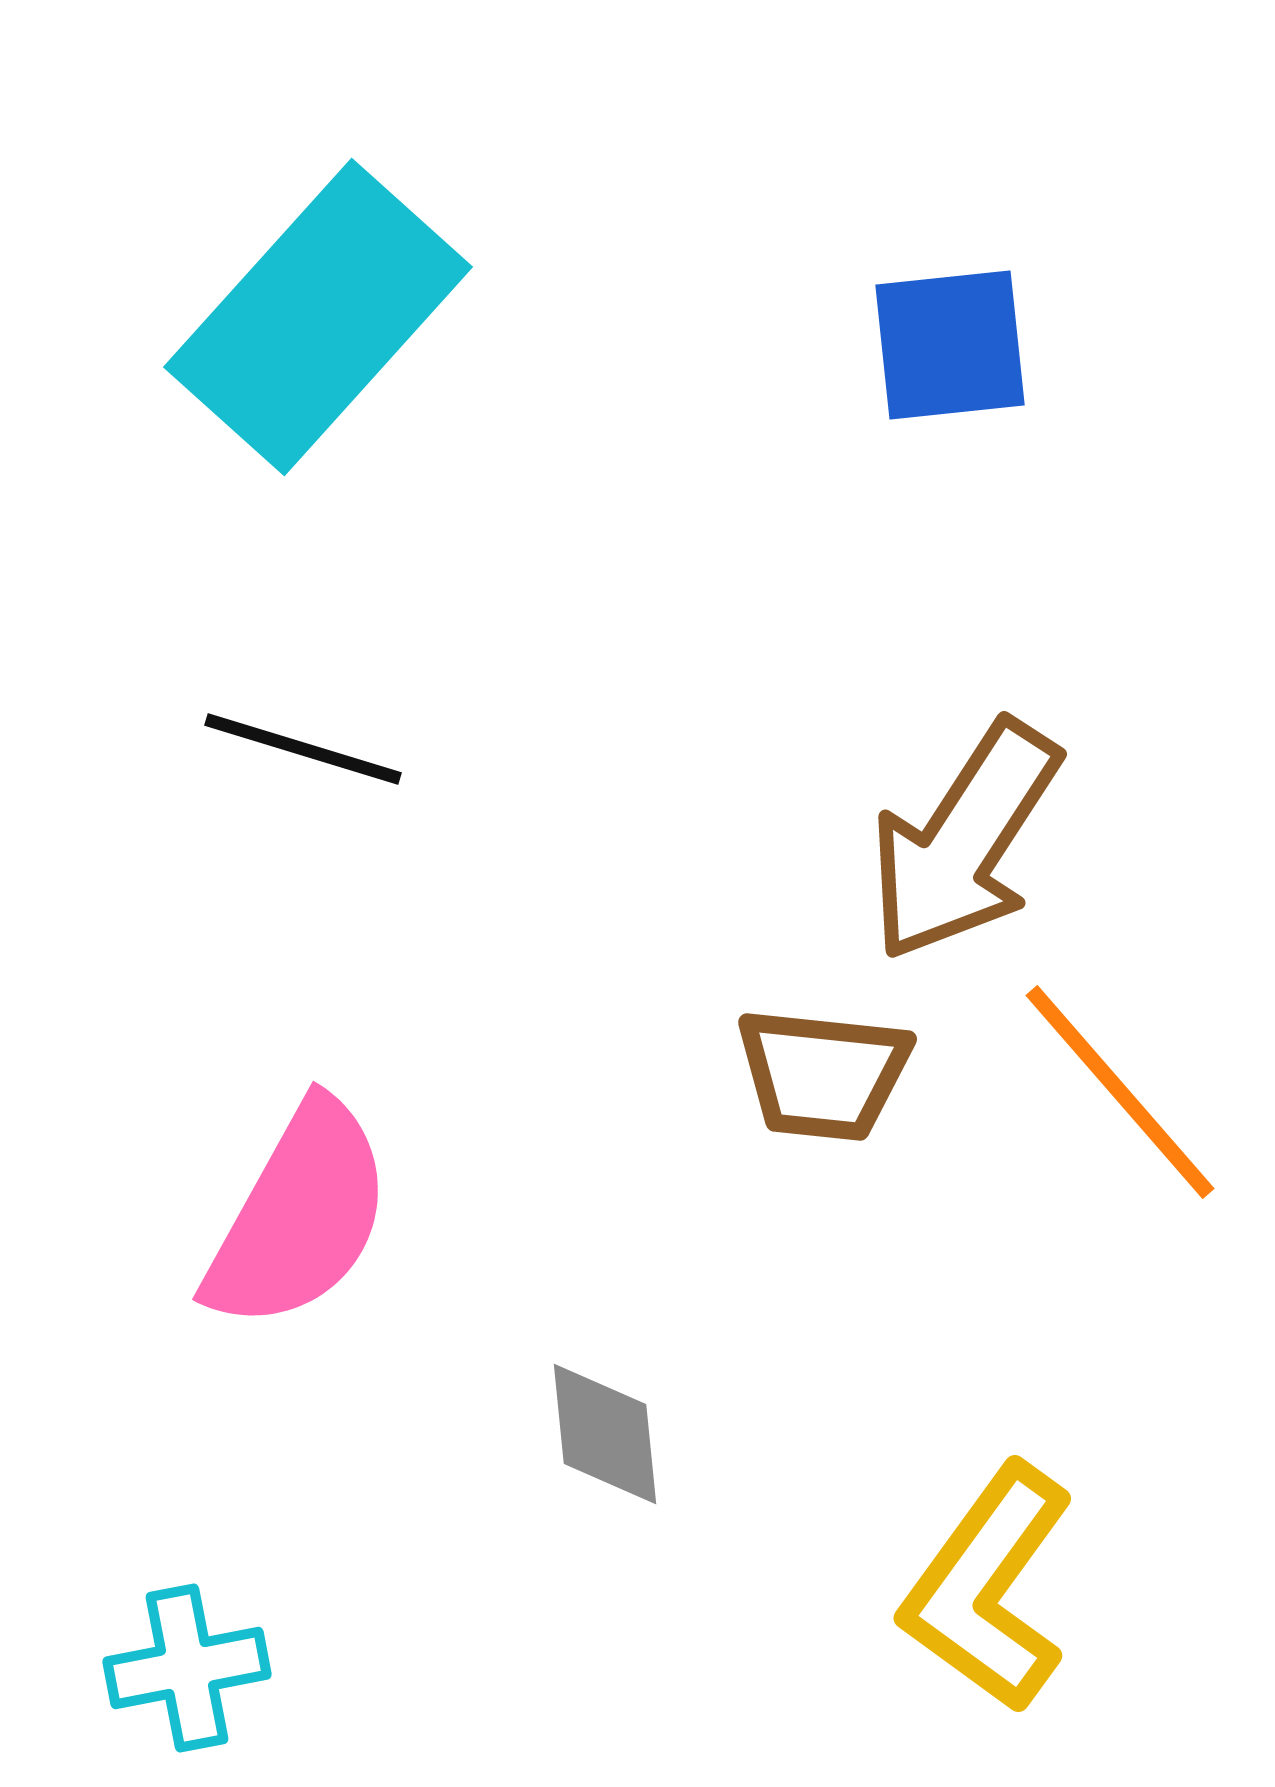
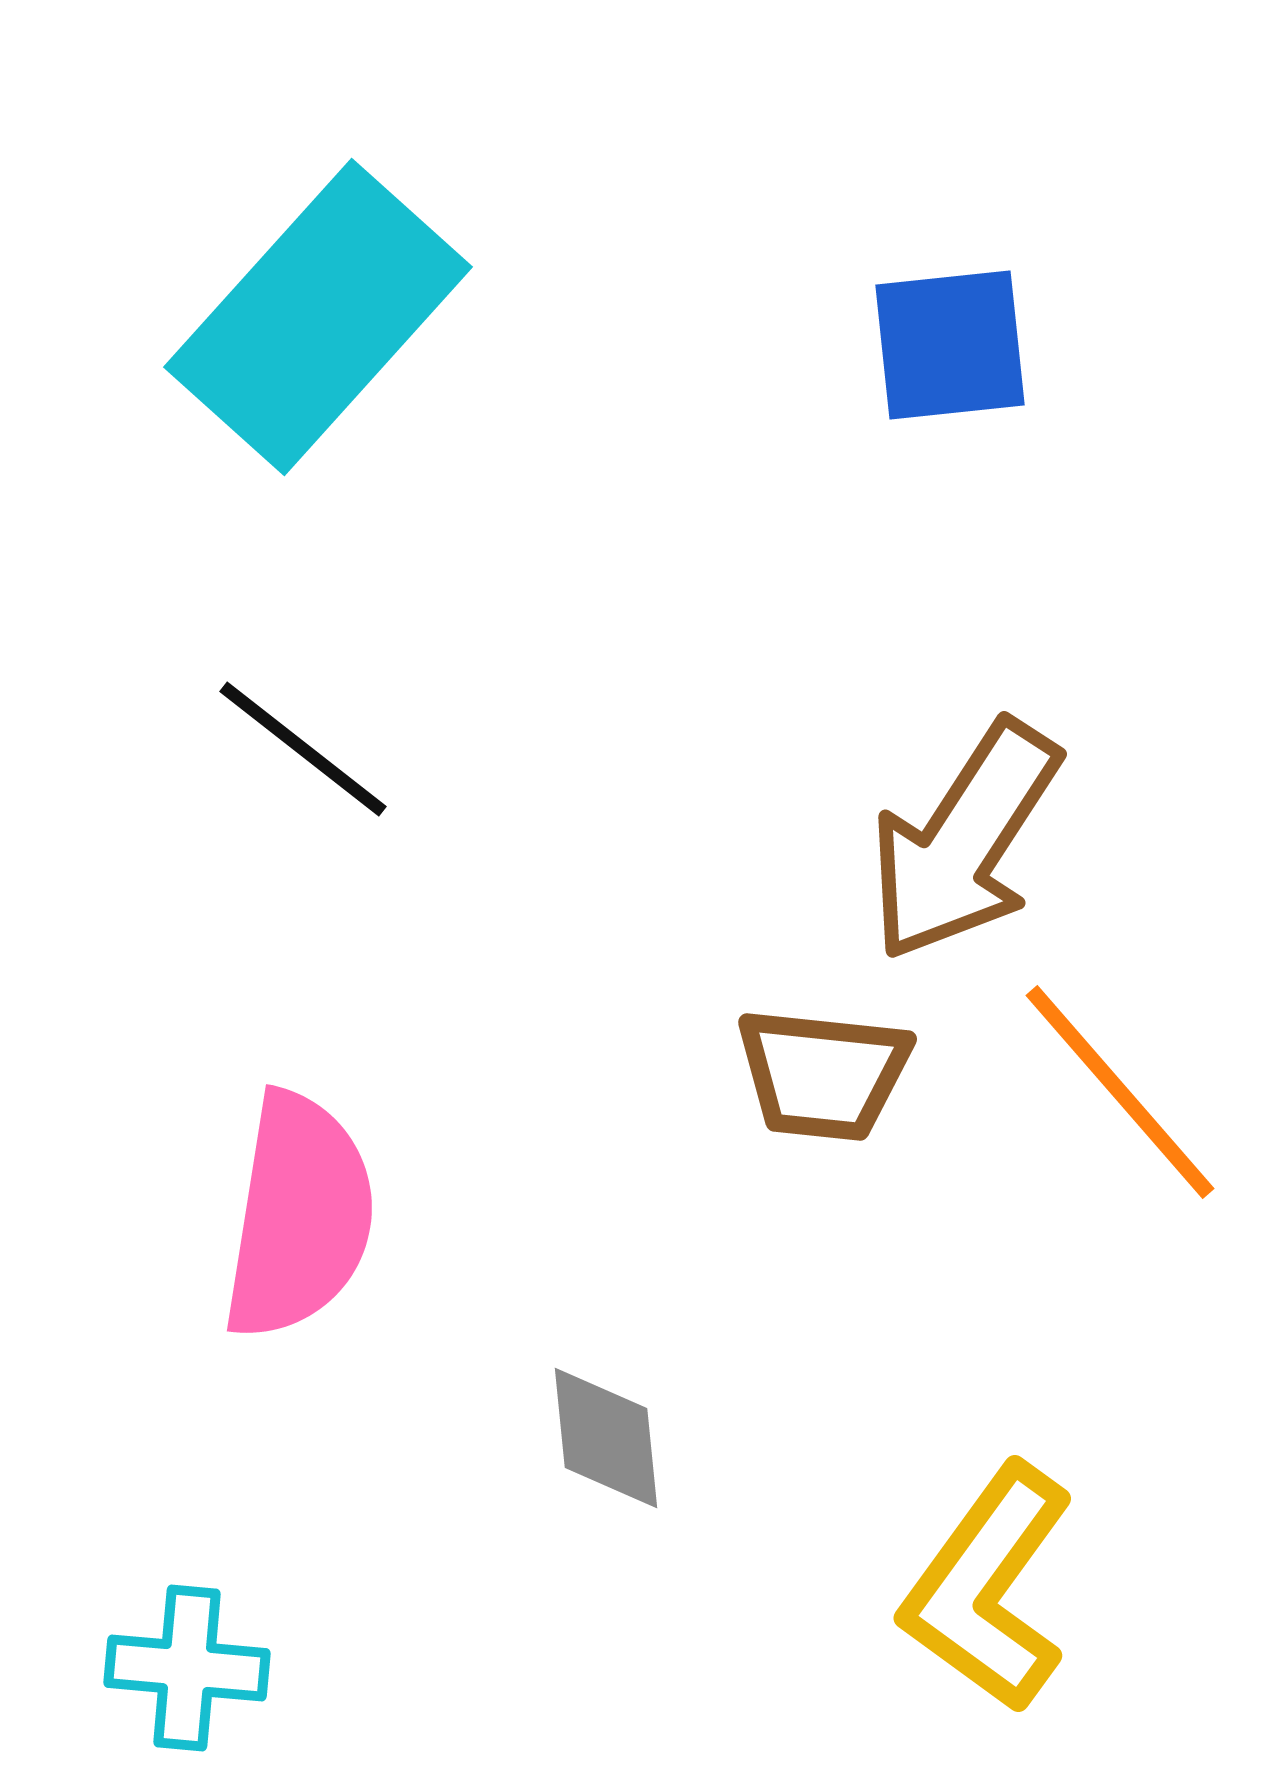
black line: rotated 21 degrees clockwise
pink semicircle: rotated 20 degrees counterclockwise
gray diamond: moved 1 px right, 4 px down
cyan cross: rotated 16 degrees clockwise
